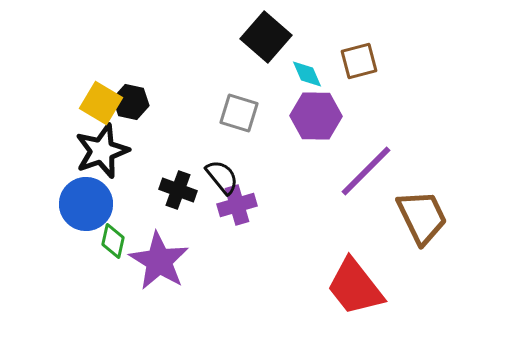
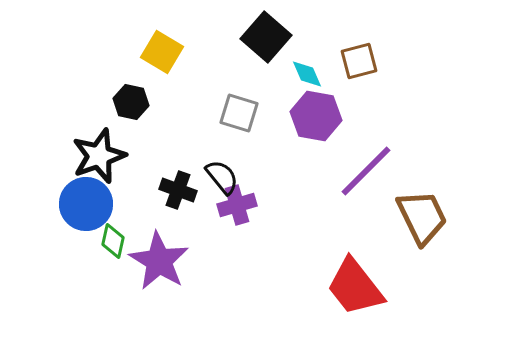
yellow square: moved 61 px right, 51 px up
purple hexagon: rotated 9 degrees clockwise
black star: moved 3 px left, 5 px down
